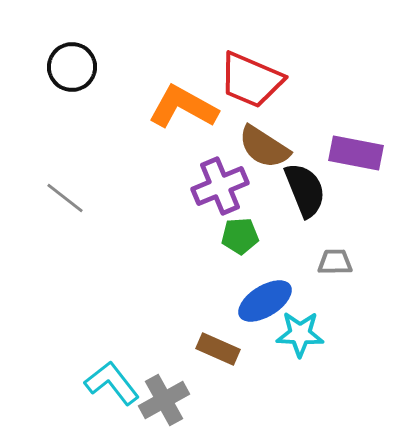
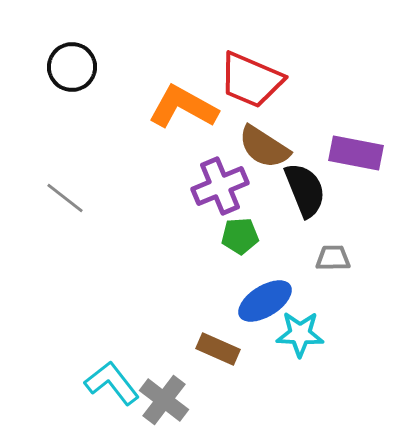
gray trapezoid: moved 2 px left, 4 px up
gray cross: rotated 24 degrees counterclockwise
